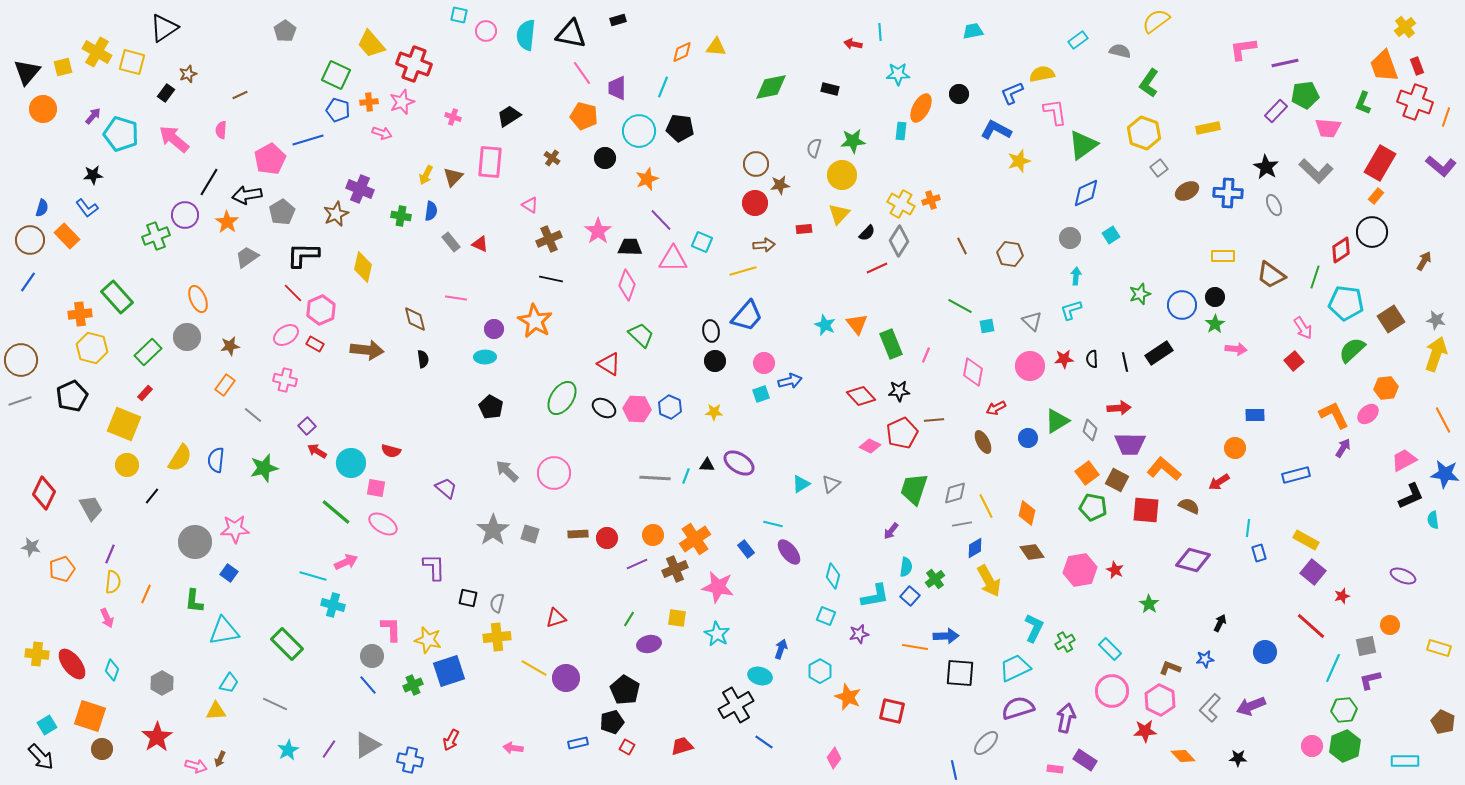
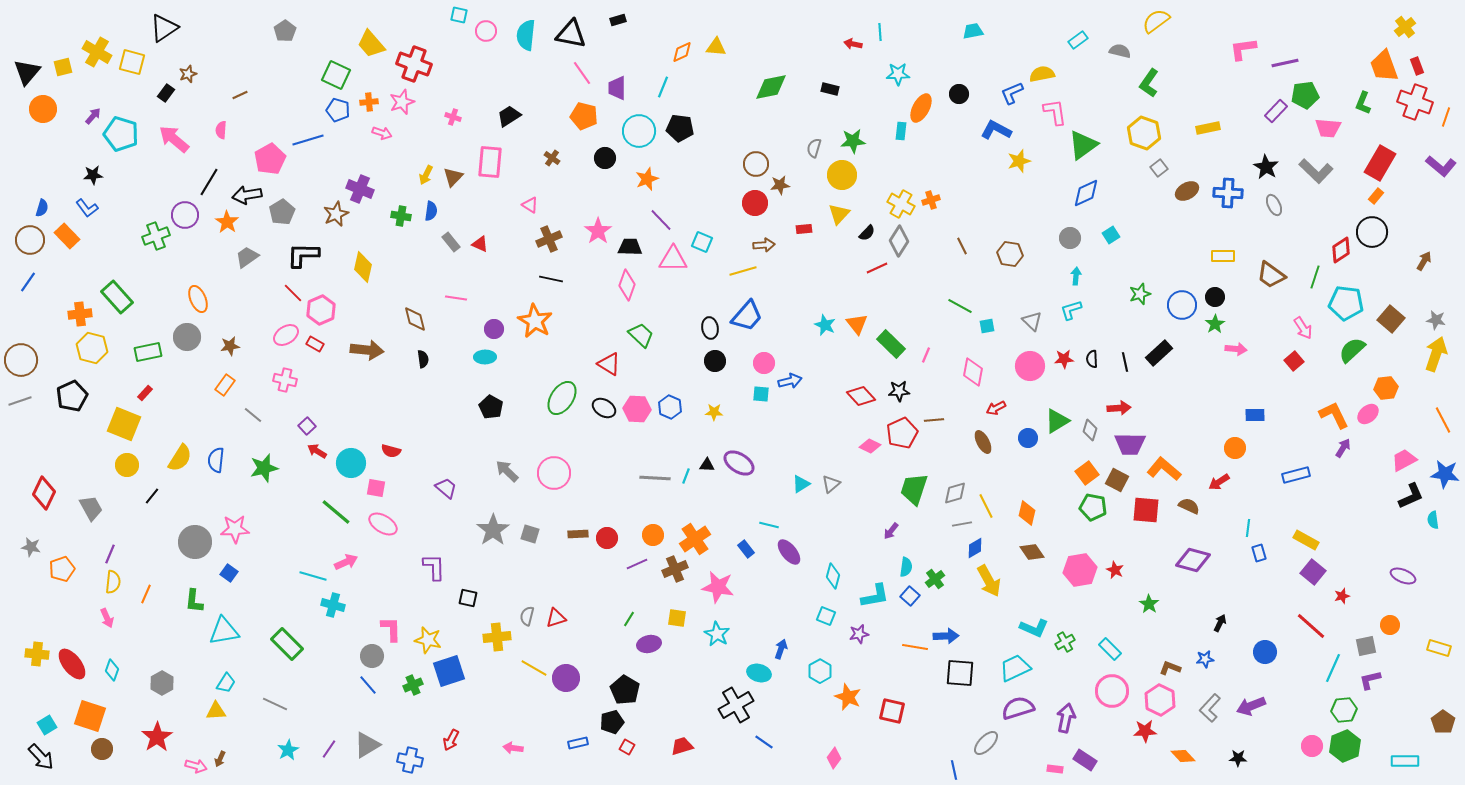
brown square at (1391, 319): rotated 16 degrees counterclockwise
black ellipse at (711, 331): moved 1 px left, 3 px up
green rectangle at (891, 344): rotated 24 degrees counterclockwise
green rectangle at (148, 352): rotated 32 degrees clockwise
black rectangle at (1159, 353): rotated 8 degrees counterclockwise
cyan square at (761, 394): rotated 24 degrees clockwise
cyan line at (773, 524): moved 4 px left, 1 px down
gray semicircle at (497, 603): moved 30 px right, 13 px down
cyan L-shape at (1034, 628): rotated 88 degrees clockwise
cyan ellipse at (760, 676): moved 1 px left, 3 px up
cyan trapezoid at (229, 683): moved 3 px left
brown pentagon at (1443, 722): rotated 10 degrees clockwise
